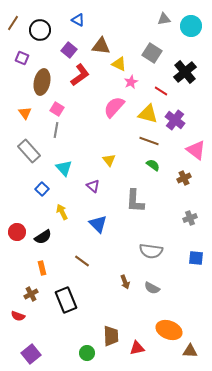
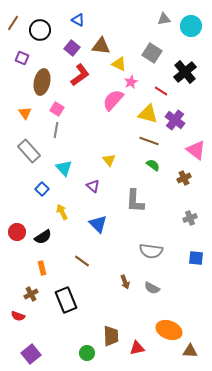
purple square at (69, 50): moved 3 px right, 2 px up
pink semicircle at (114, 107): moved 1 px left, 7 px up
